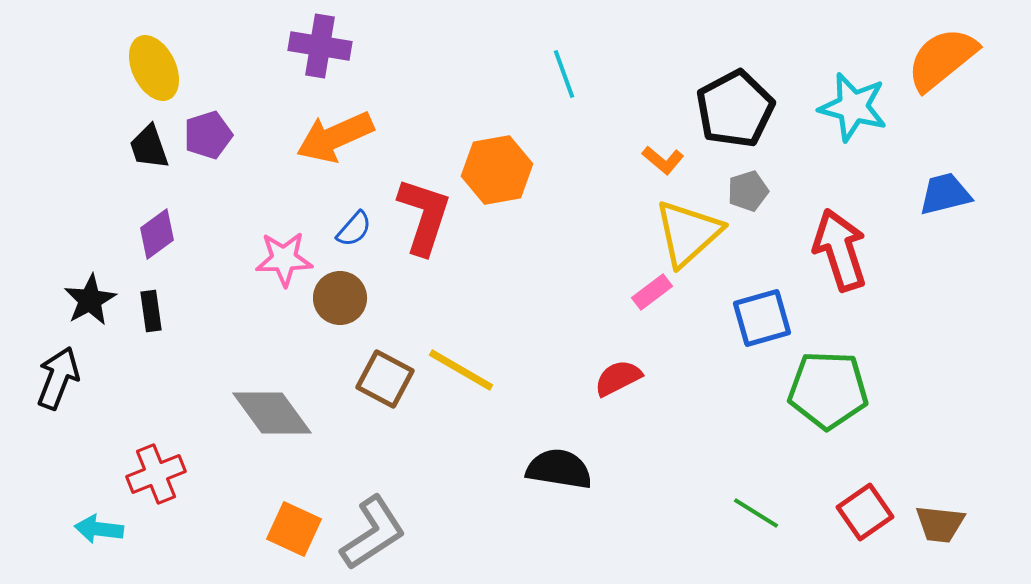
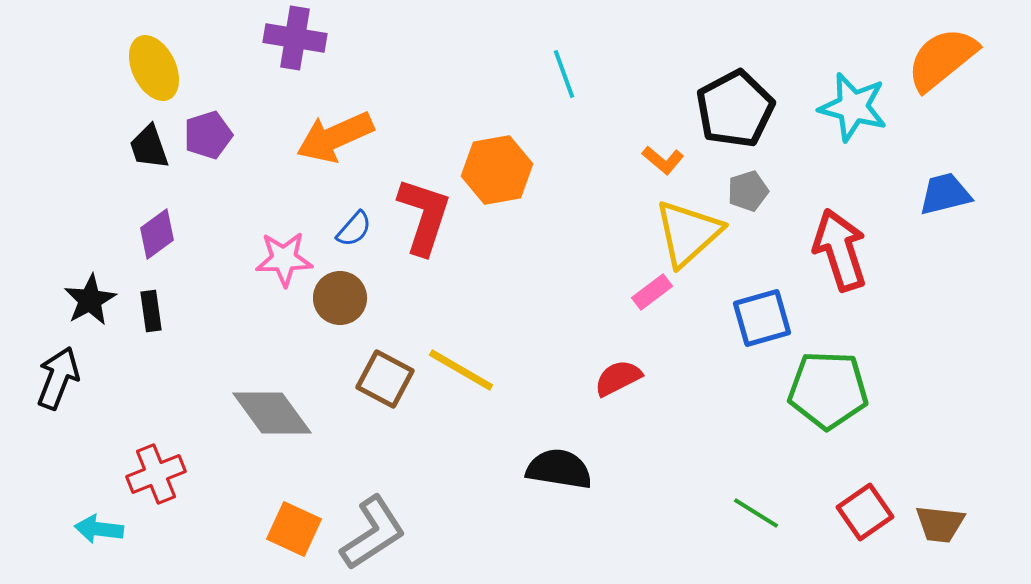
purple cross: moved 25 px left, 8 px up
